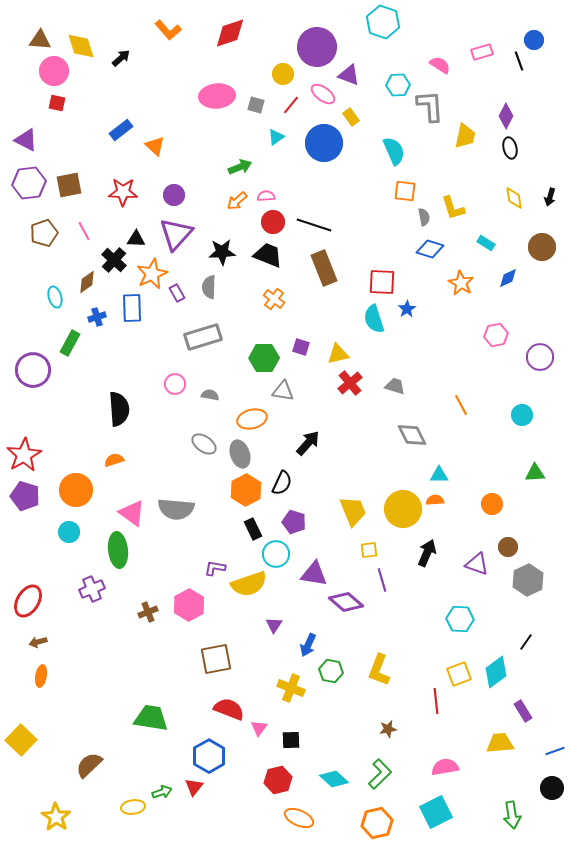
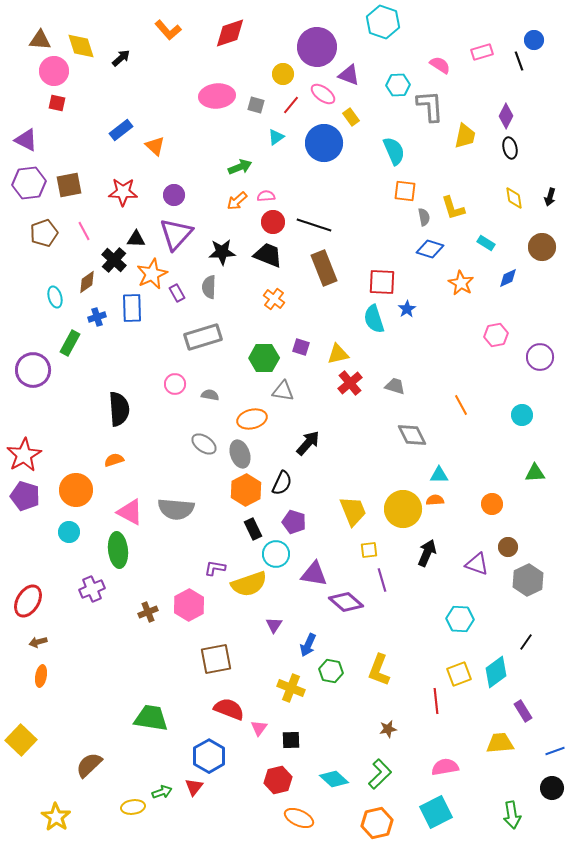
pink triangle at (132, 513): moved 2 px left, 1 px up; rotated 8 degrees counterclockwise
